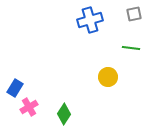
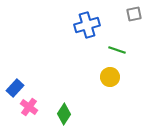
blue cross: moved 3 px left, 5 px down
green line: moved 14 px left, 2 px down; rotated 12 degrees clockwise
yellow circle: moved 2 px right
blue rectangle: rotated 12 degrees clockwise
pink cross: rotated 24 degrees counterclockwise
